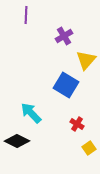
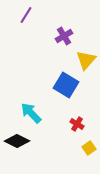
purple line: rotated 30 degrees clockwise
